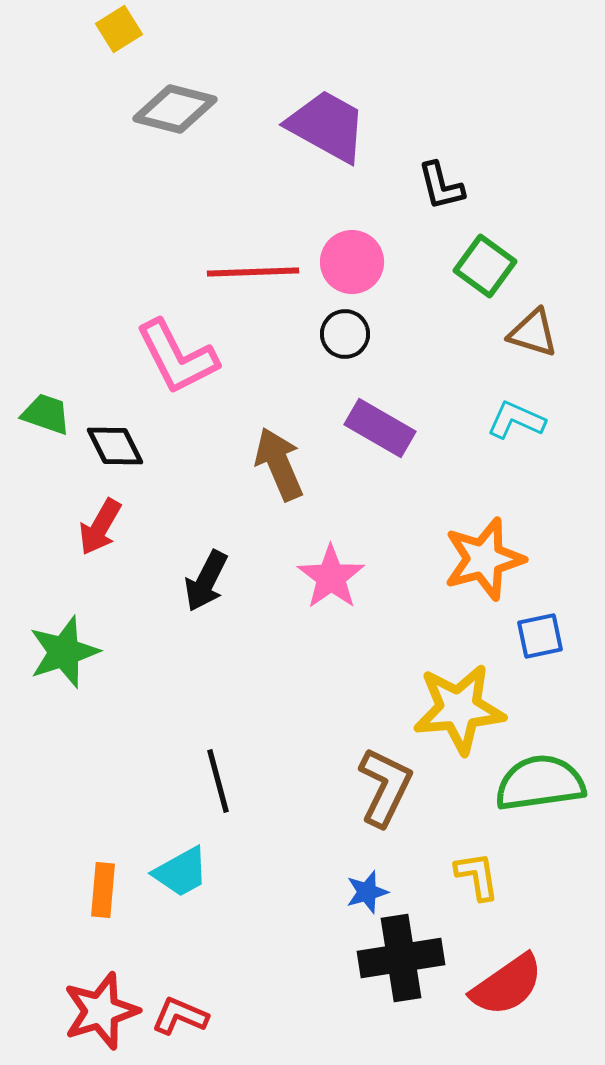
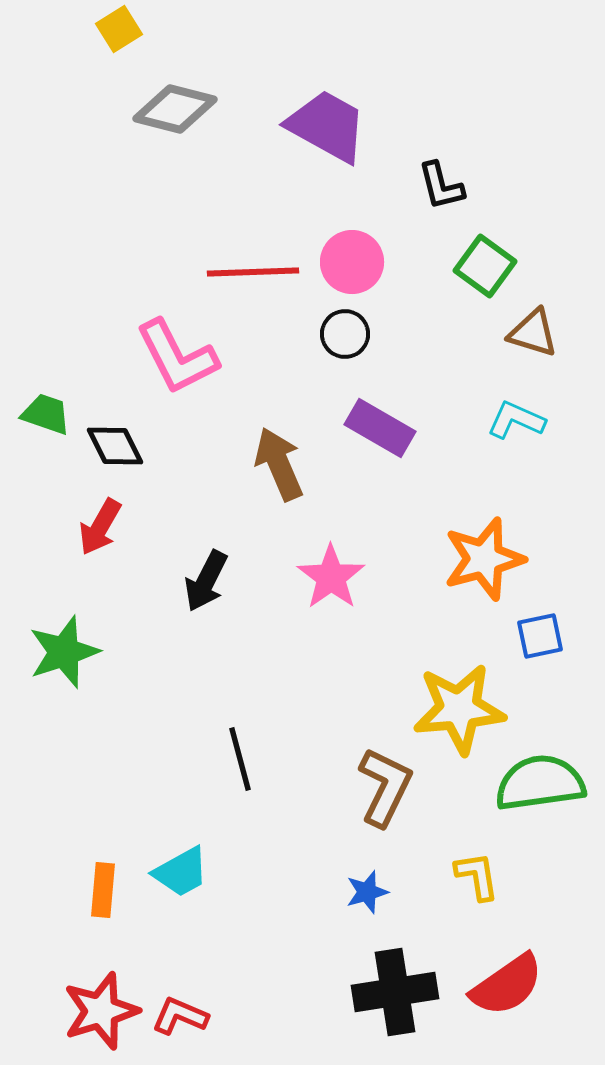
black line: moved 22 px right, 22 px up
black cross: moved 6 px left, 34 px down
